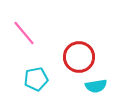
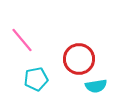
pink line: moved 2 px left, 7 px down
red circle: moved 2 px down
